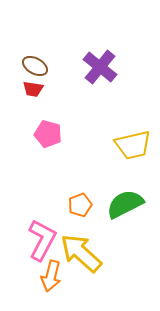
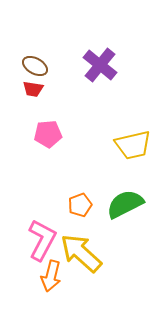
purple cross: moved 2 px up
pink pentagon: rotated 20 degrees counterclockwise
